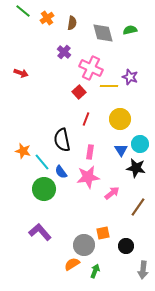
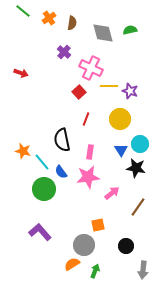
orange cross: moved 2 px right
purple star: moved 14 px down
orange square: moved 5 px left, 8 px up
